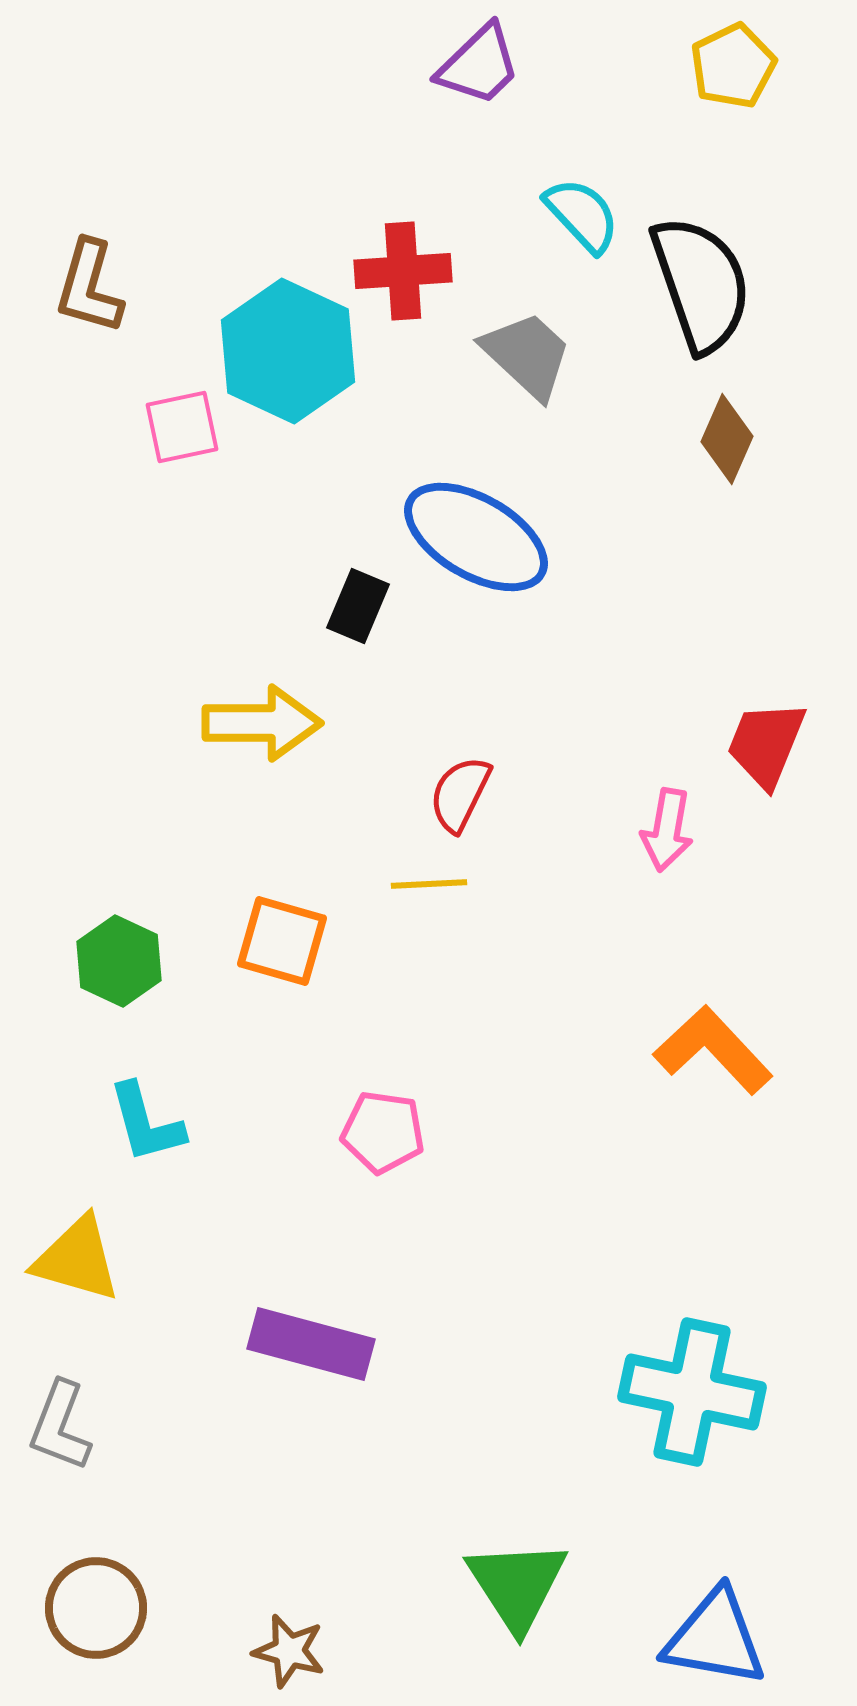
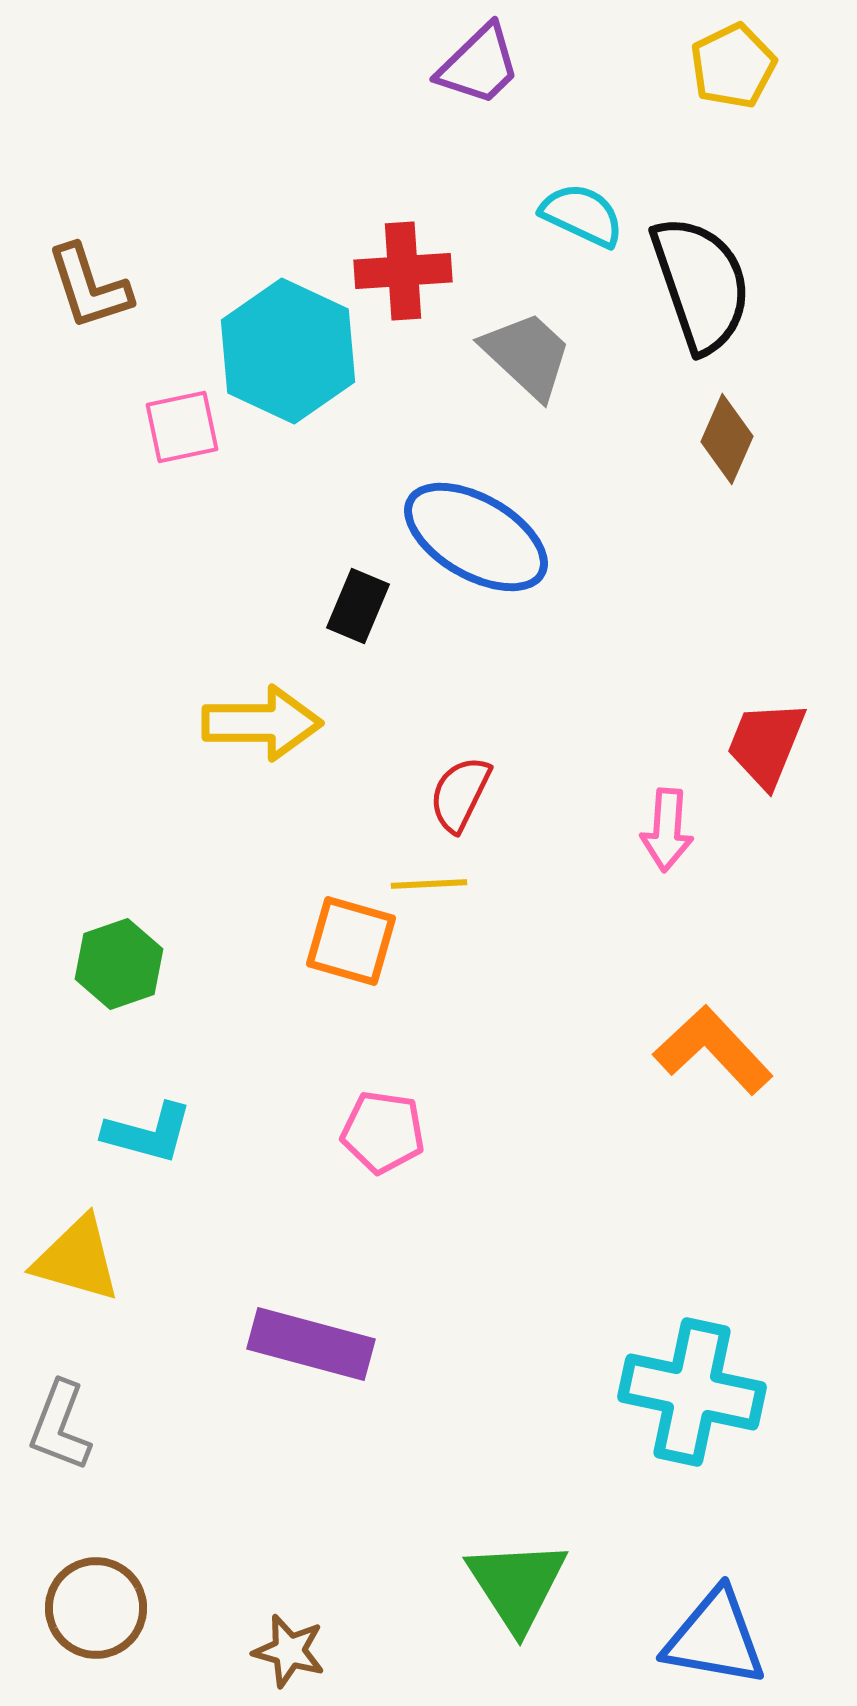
cyan semicircle: rotated 22 degrees counterclockwise
brown L-shape: rotated 34 degrees counterclockwise
pink arrow: rotated 6 degrees counterclockwise
orange square: moved 69 px right
green hexagon: moved 3 px down; rotated 16 degrees clockwise
cyan L-shape: moved 2 px right, 10 px down; rotated 60 degrees counterclockwise
